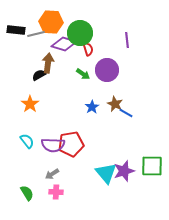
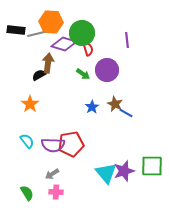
green circle: moved 2 px right
